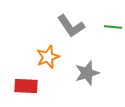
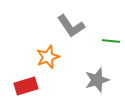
green line: moved 2 px left, 14 px down
gray star: moved 10 px right, 7 px down
red rectangle: rotated 20 degrees counterclockwise
